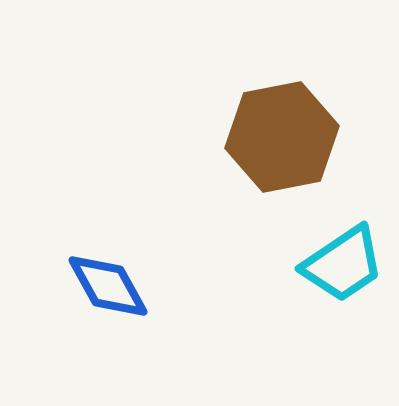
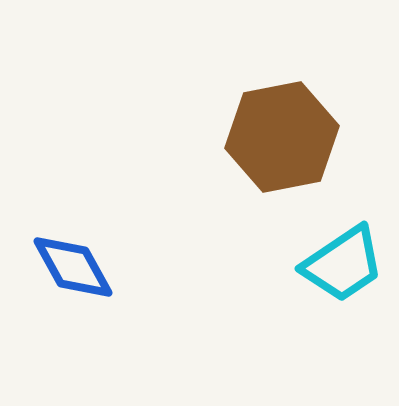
blue diamond: moved 35 px left, 19 px up
